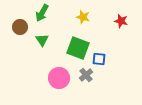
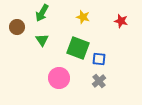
brown circle: moved 3 px left
gray cross: moved 13 px right, 6 px down
